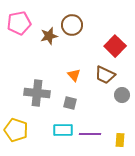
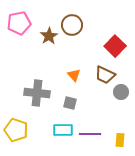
brown star: rotated 18 degrees counterclockwise
gray circle: moved 1 px left, 3 px up
